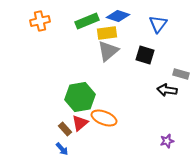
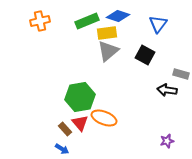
black square: rotated 12 degrees clockwise
red triangle: rotated 30 degrees counterclockwise
blue arrow: rotated 16 degrees counterclockwise
